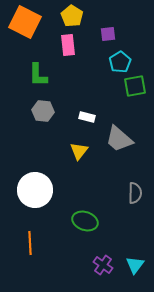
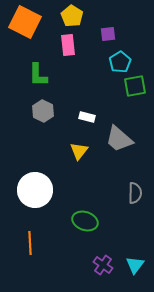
gray hexagon: rotated 20 degrees clockwise
